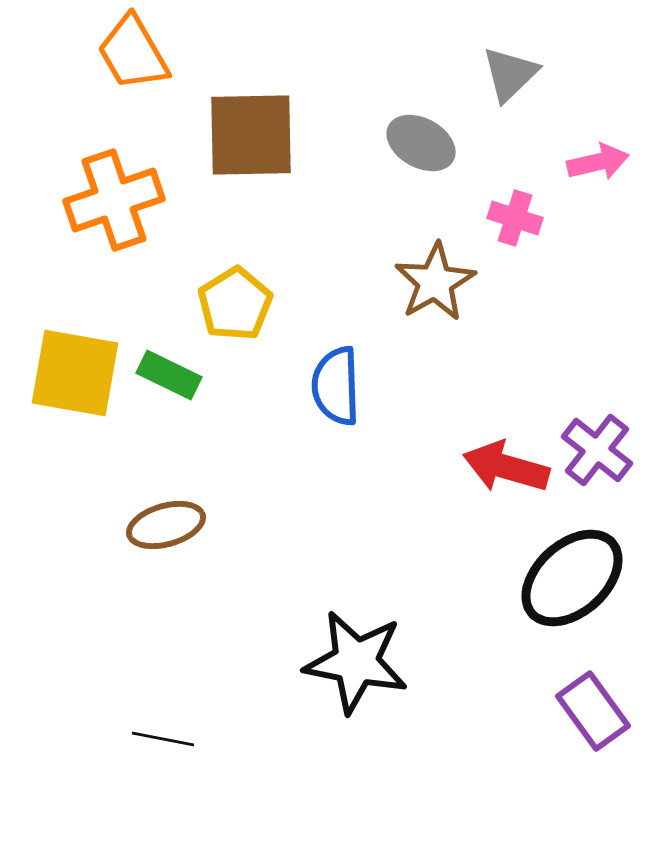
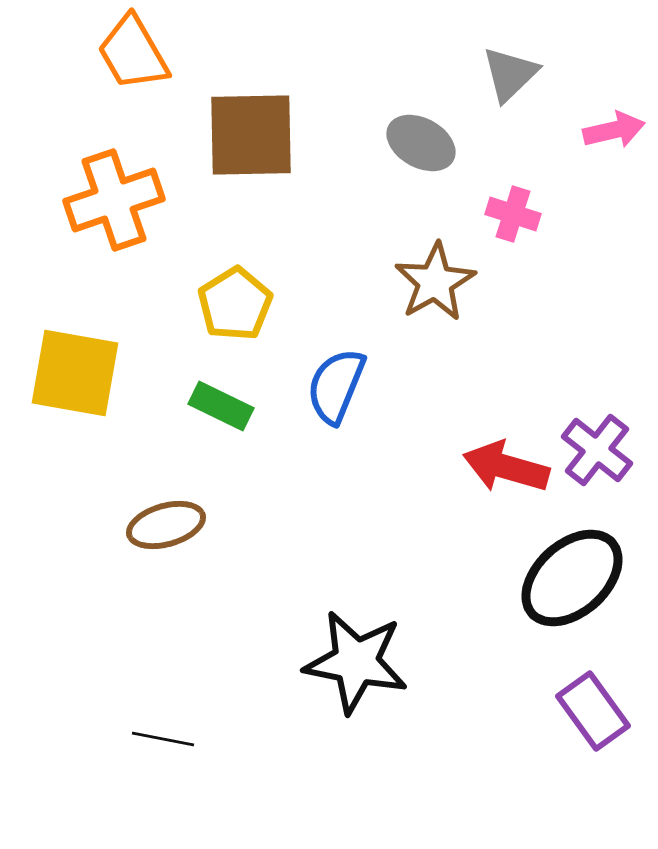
pink arrow: moved 16 px right, 32 px up
pink cross: moved 2 px left, 4 px up
green rectangle: moved 52 px right, 31 px down
blue semicircle: rotated 24 degrees clockwise
